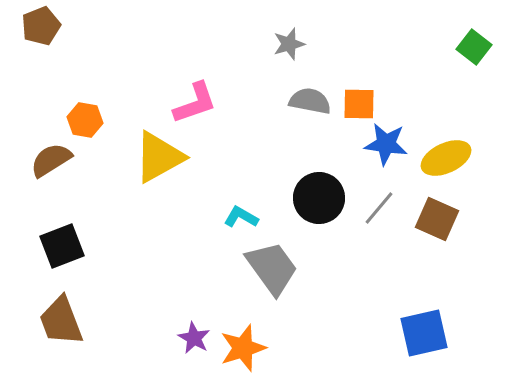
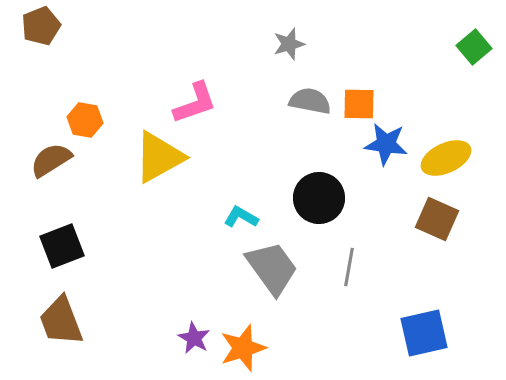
green square: rotated 12 degrees clockwise
gray line: moved 30 px left, 59 px down; rotated 30 degrees counterclockwise
